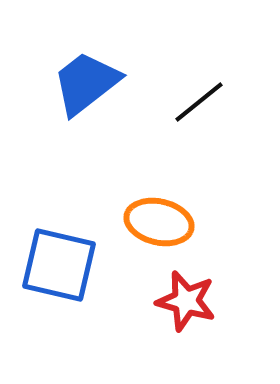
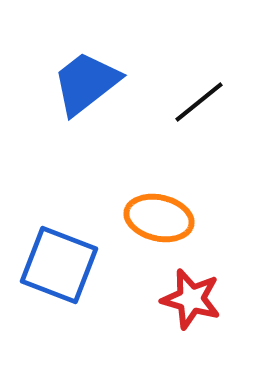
orange ellipse: moved 4 px up
blue square: rotated 8 degrees clockwise
red star: moved 5 px right, 2 px up
